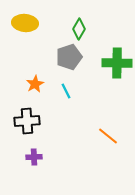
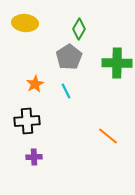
gray pentagon: rotated 15 degrees counterclockwise
